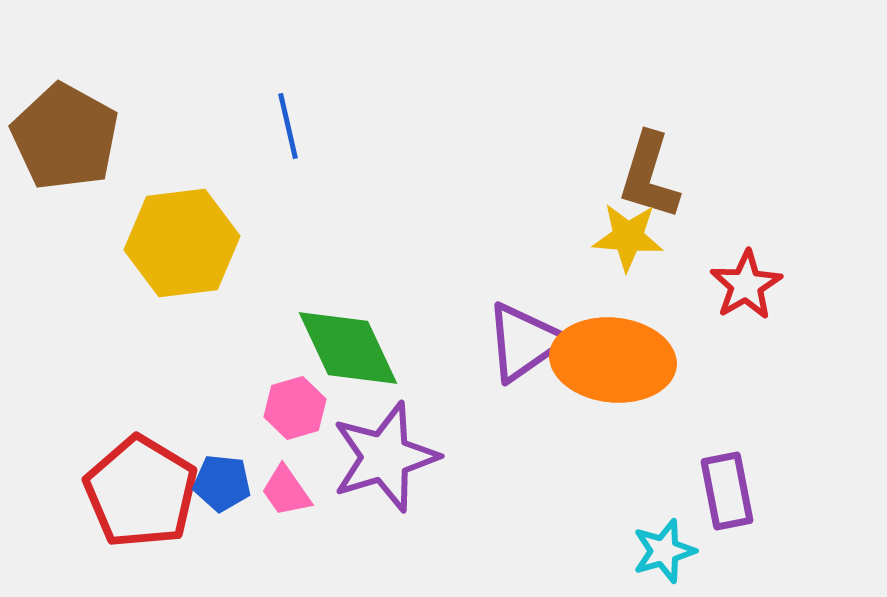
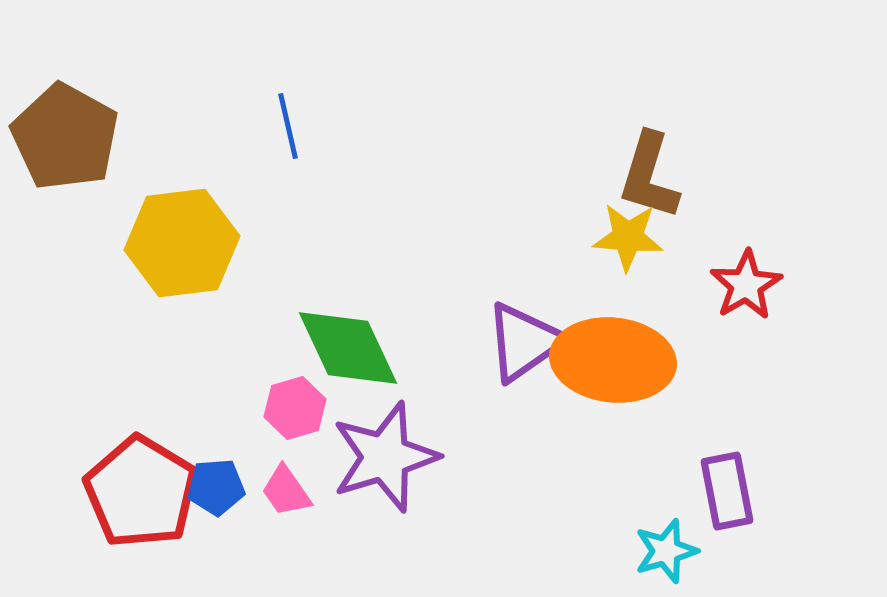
blue pentagon: moved 6 px left, 4 px down; rotated 10 degrees counterclockwise
cyan star: moved 2 px right
